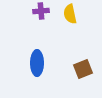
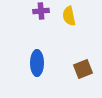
yellow semicircle: moved 1 px left, 2 px down
